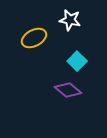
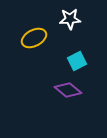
white star: moved 1 px up; rotated 15 degrees counterclockwise
cyan square: rotated 18 degrees clockwise
